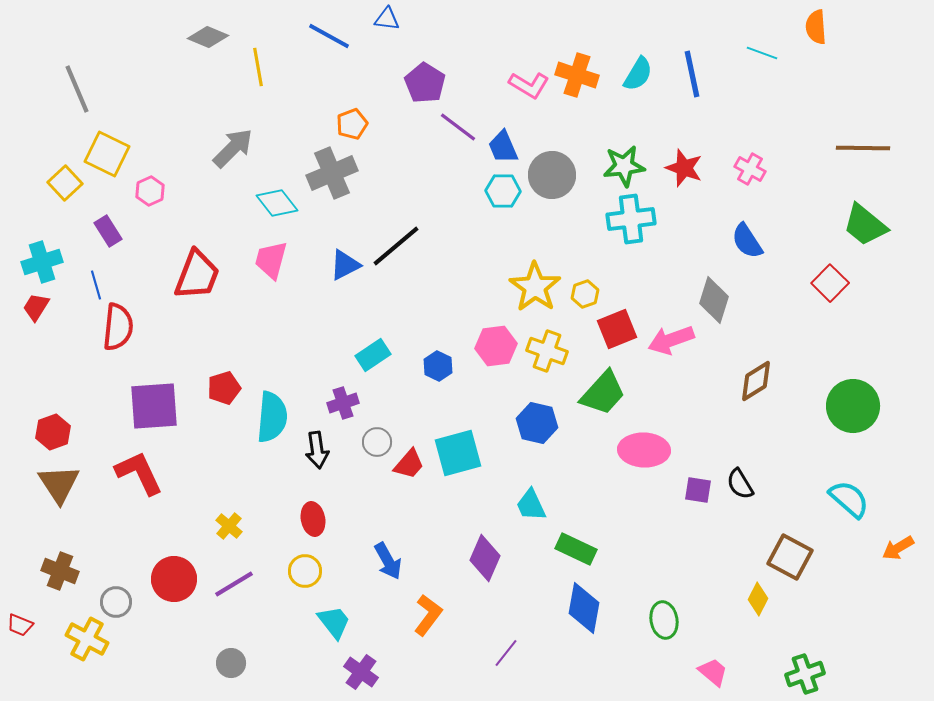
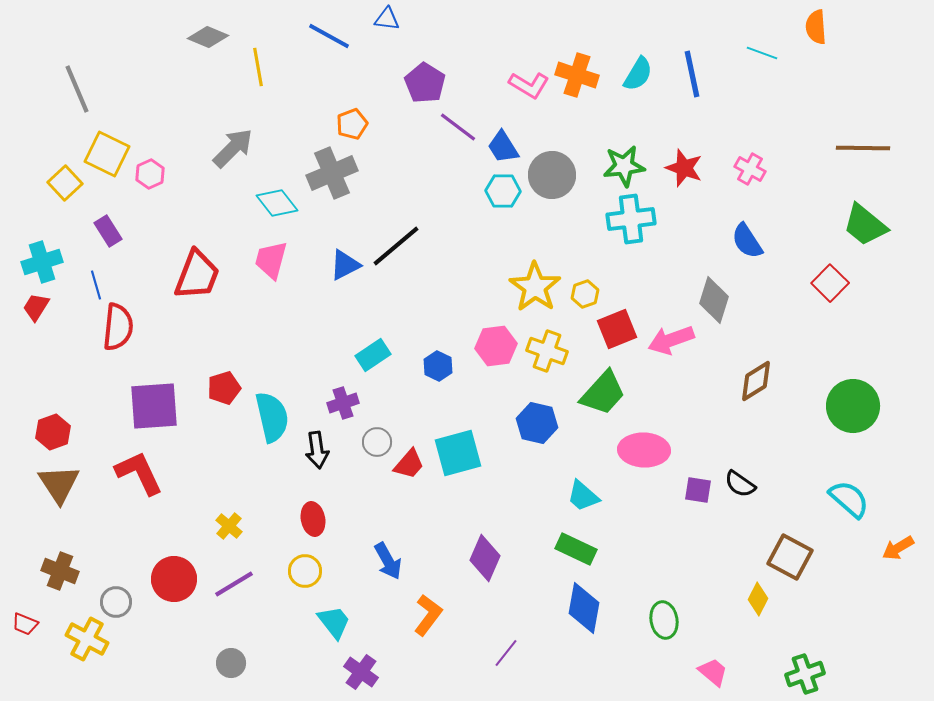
blue trapezoid at (503, 147): rotated 9 degrees counterclockwise
pink hexagon at (150, 191): moved 17 px up
cyan semicircle at (272, 417): rotated 18 degrees counterclockwise
black semicircle at (740, 484): rotated 24 degrees counterclockwise
cyan trapezoid at (531, 505): moved 52 px right, 9 px up; rotated 24 degrees counterclockwise
red trapezoid at (20, 625): moved 5 px right, 1 px up
